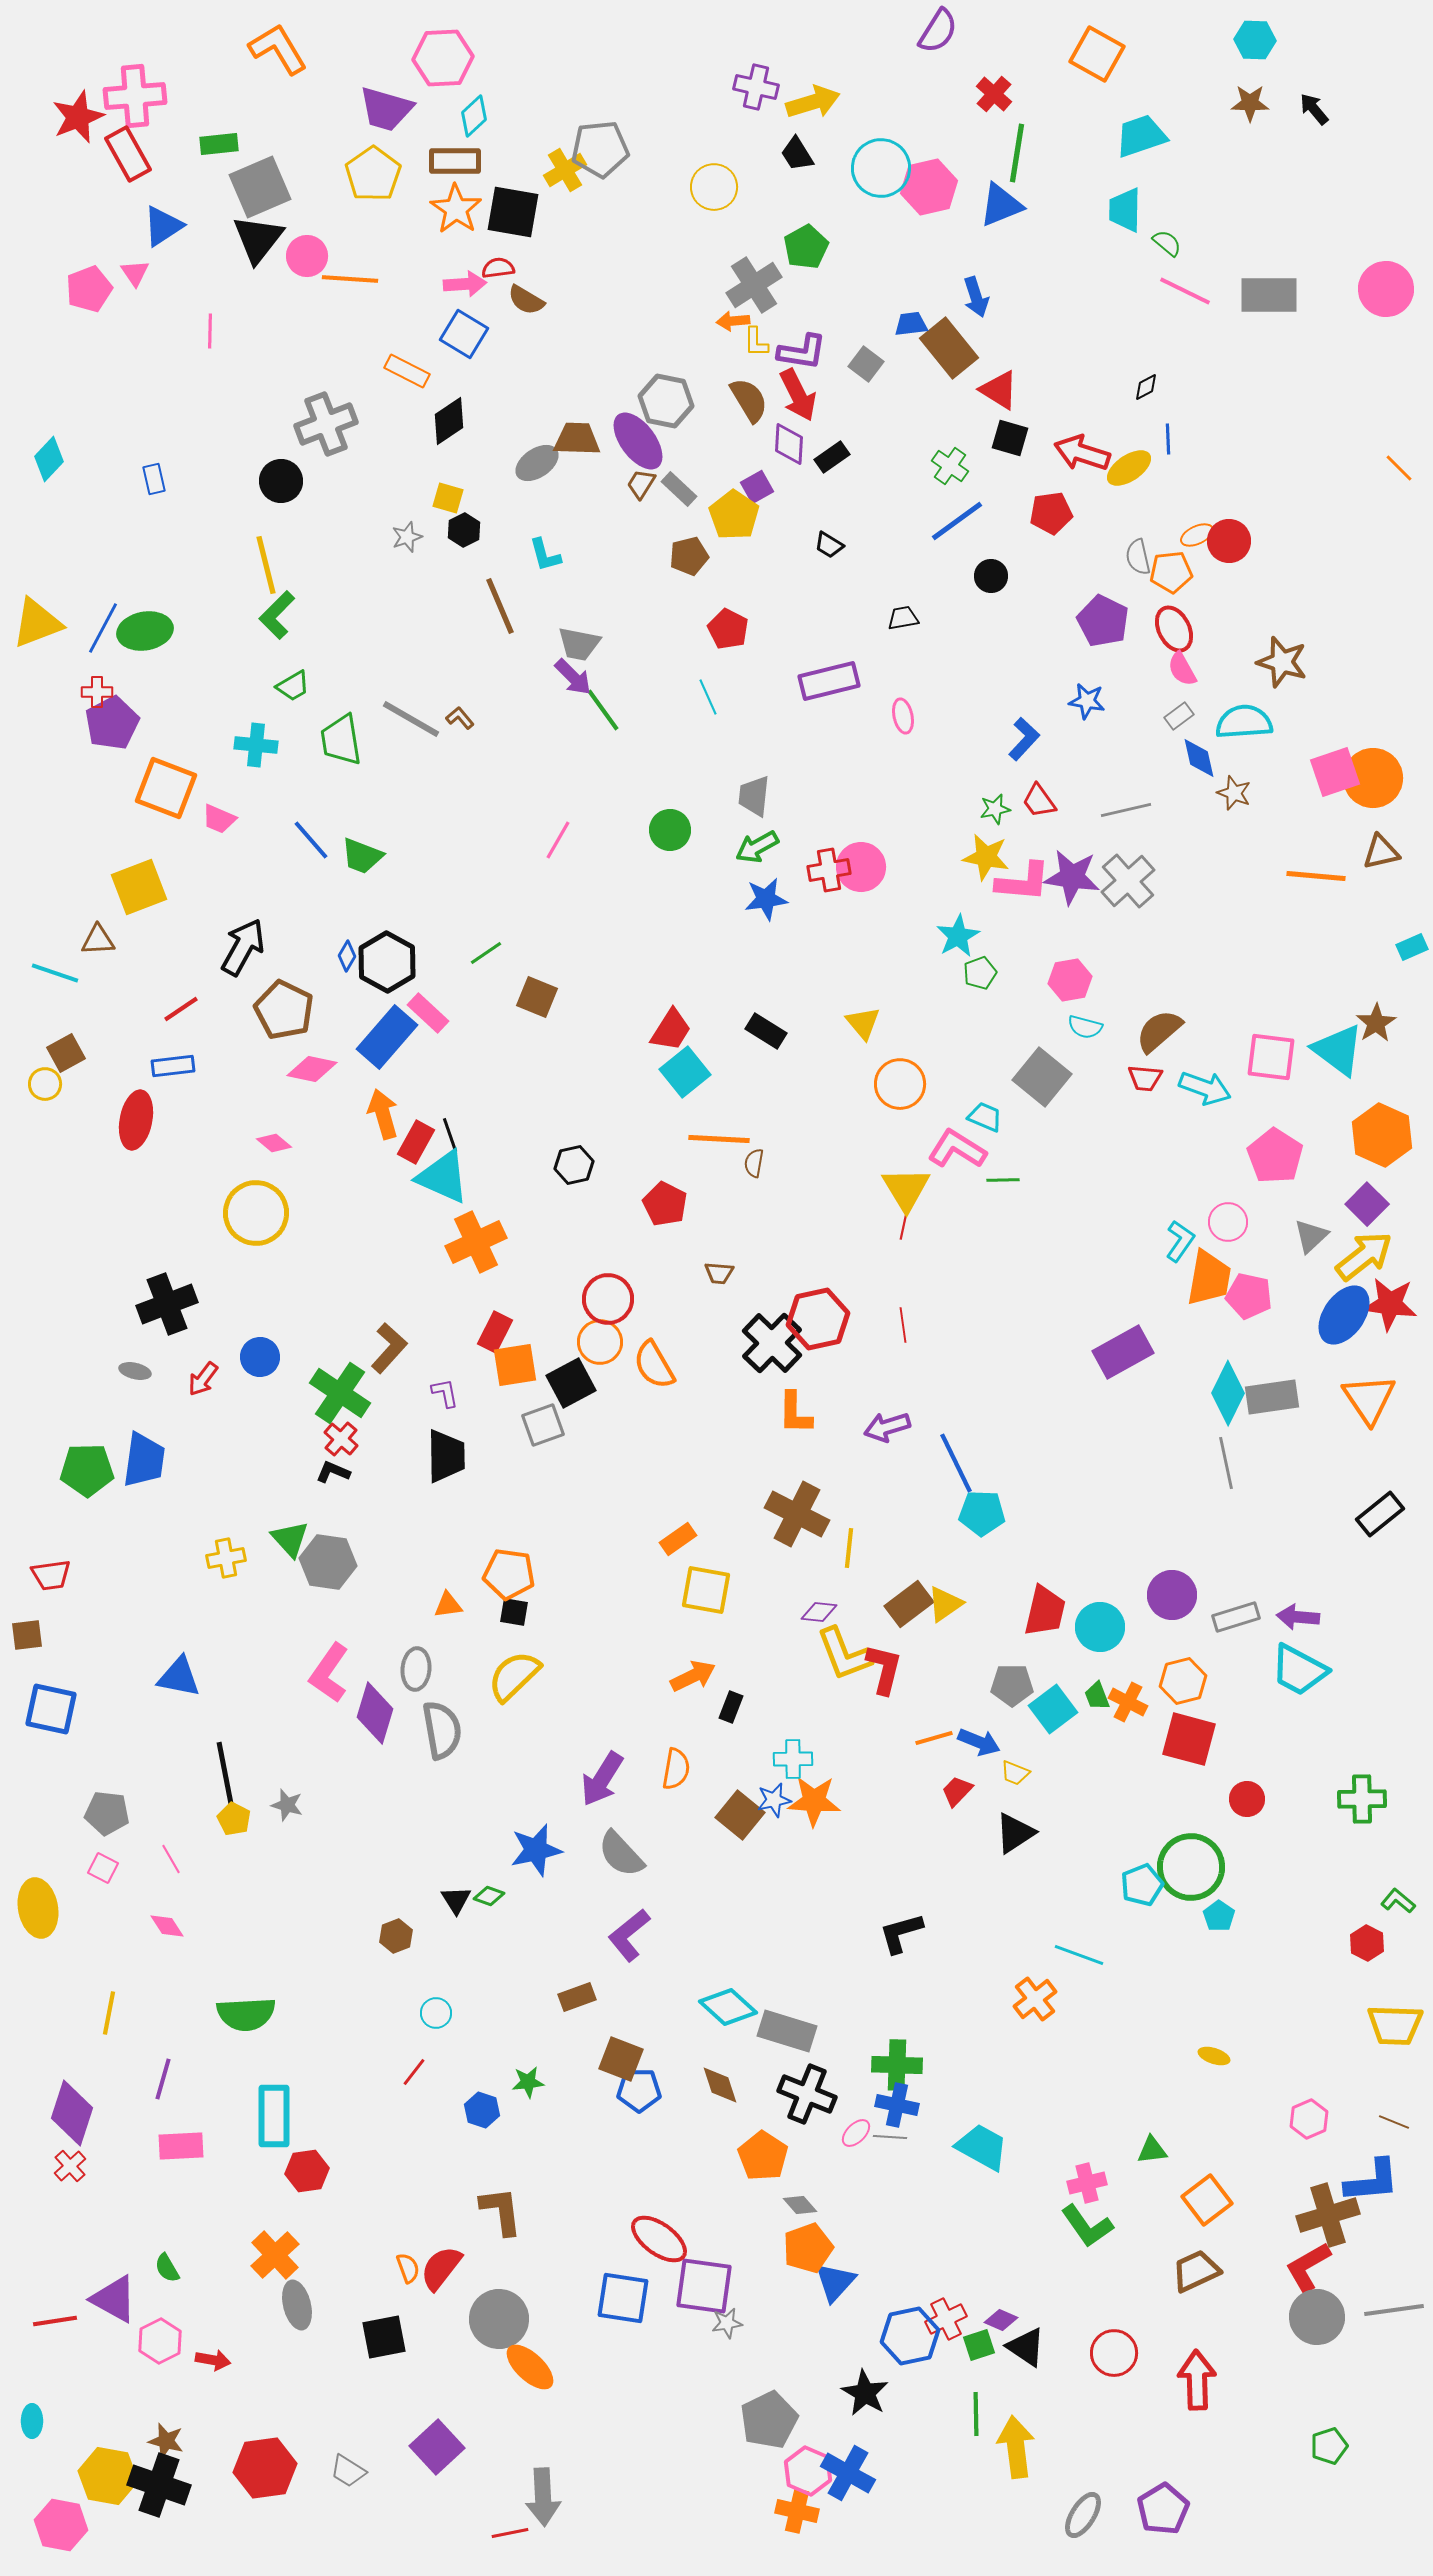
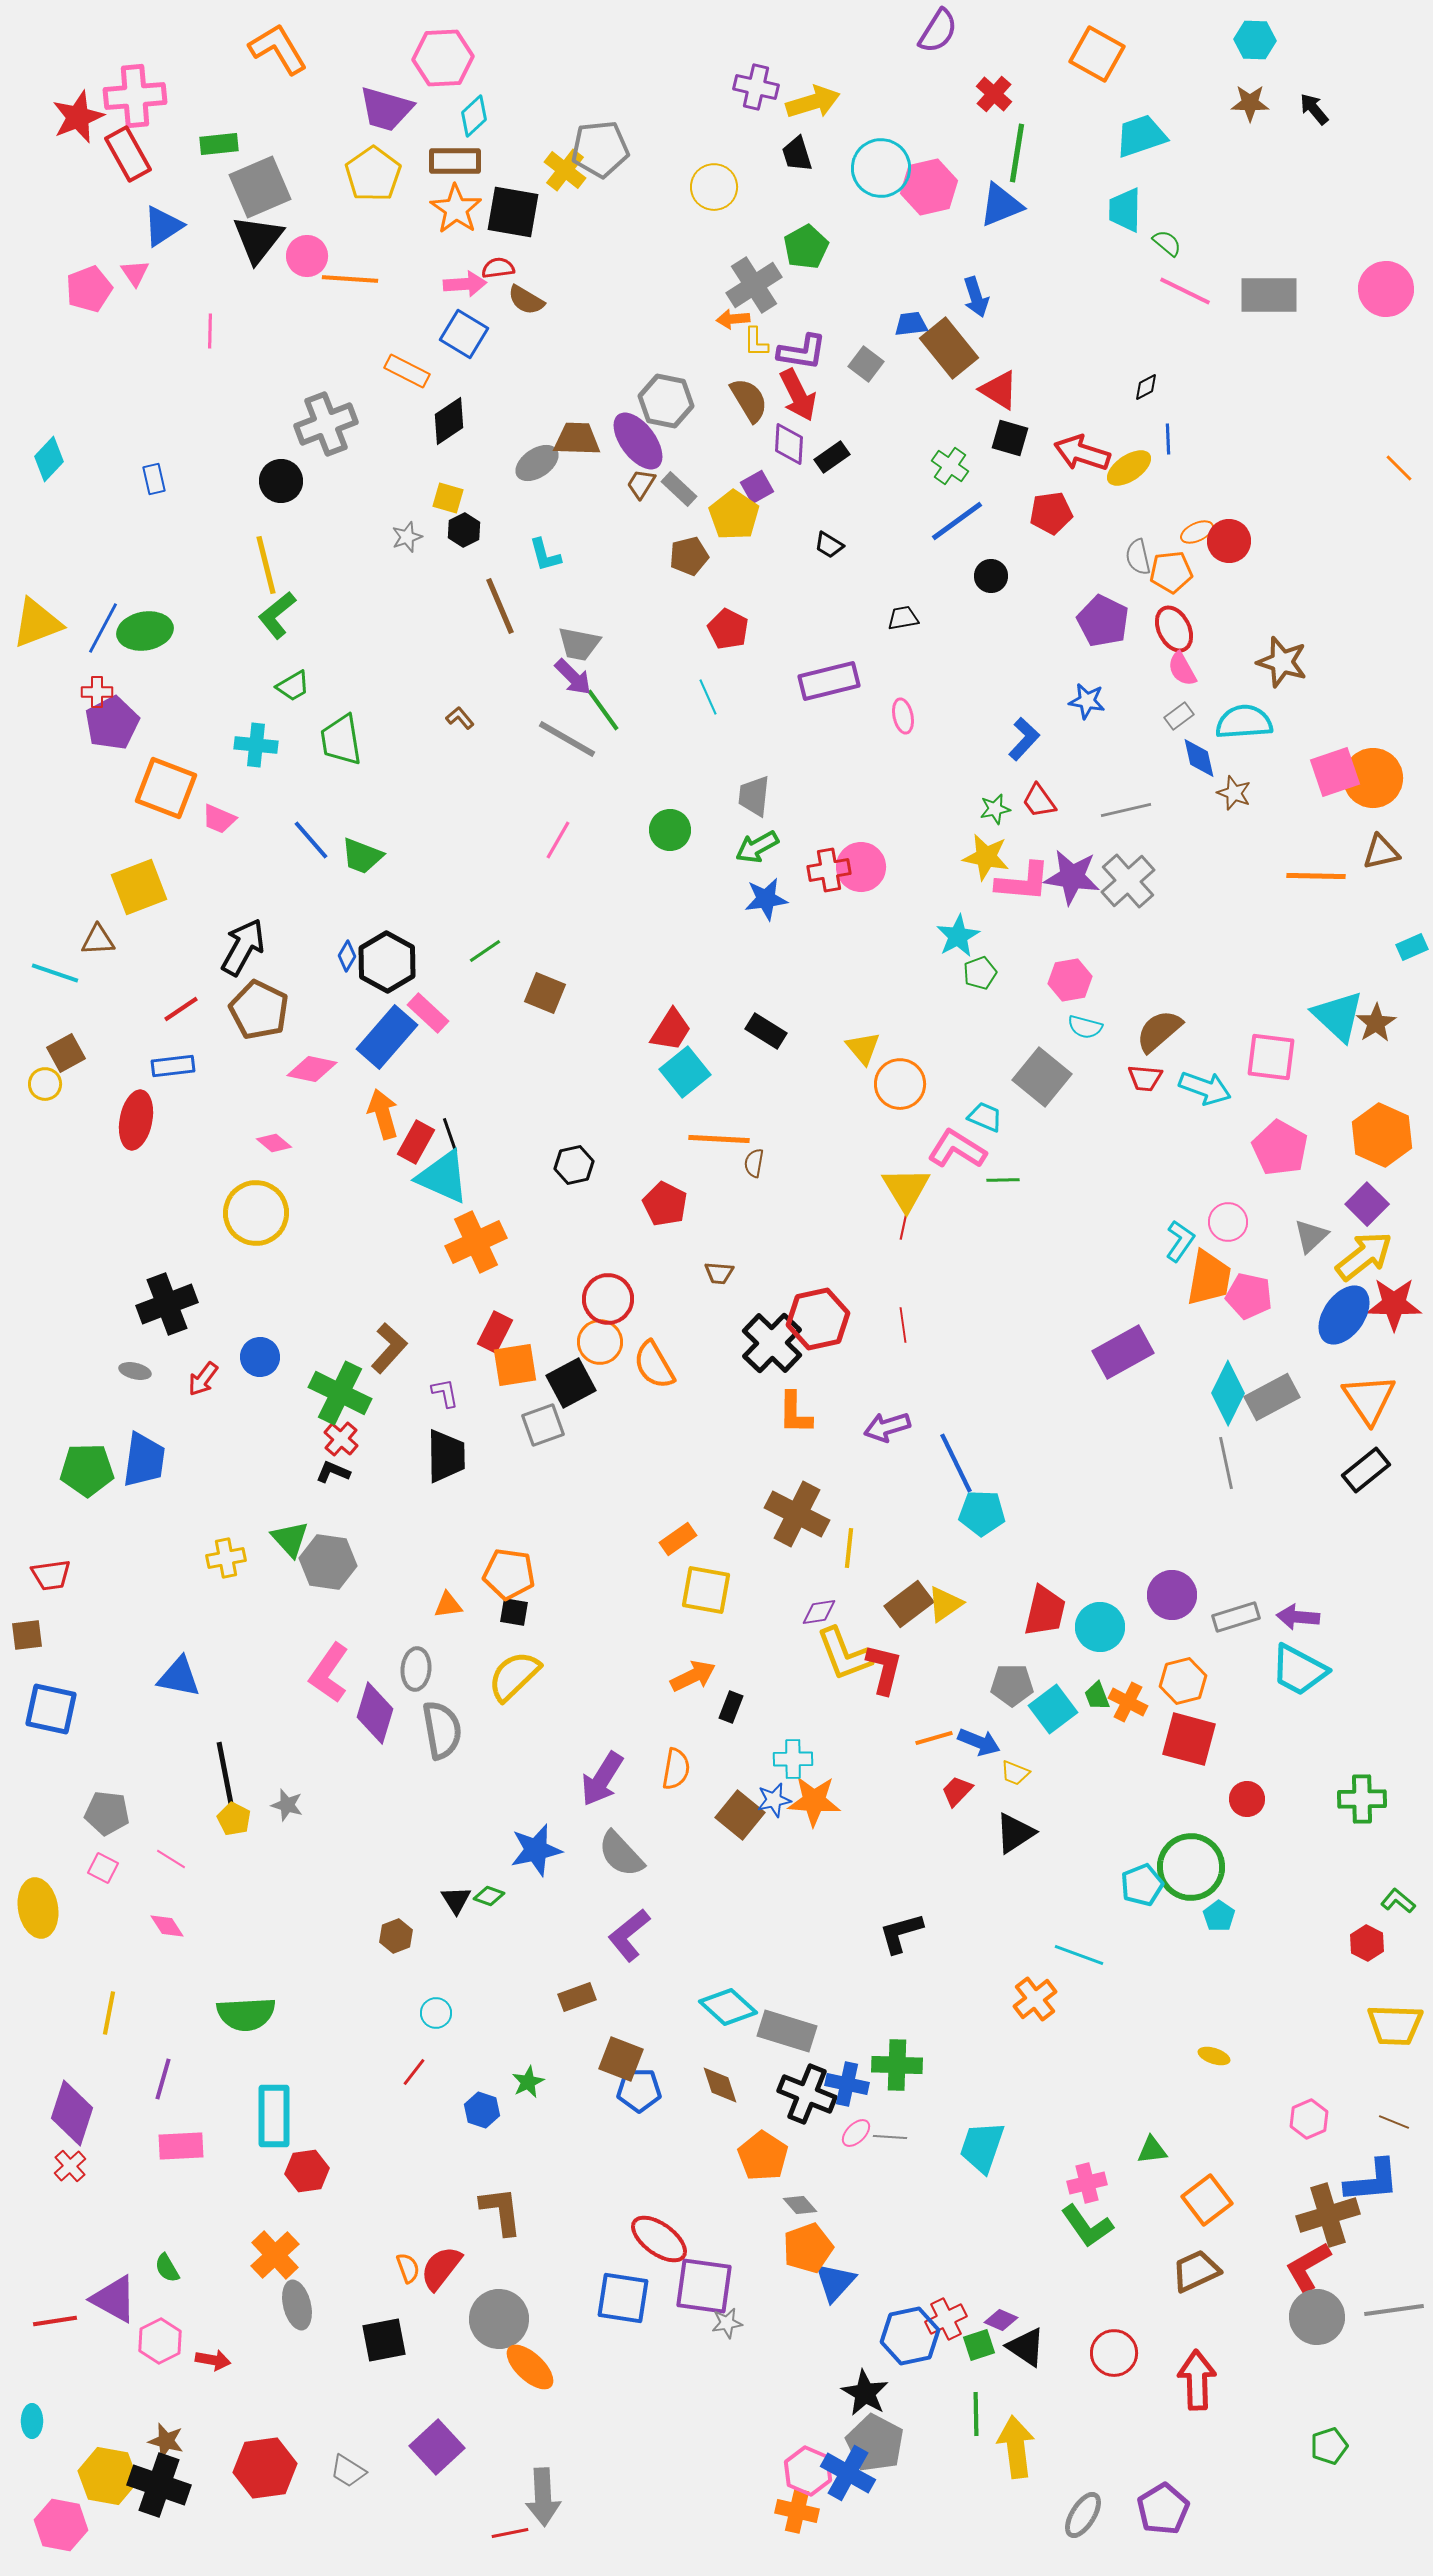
black trapezoid at (797, 154): rotated 15 degrees clockwise
yellow cross at (565, 170): rotated 21 degrees counterclockwise
orange arrow at (733, 321): moved 2 px up
orange ellipse at (1197, 535): moved 3 px up
green L-shape at (277, 615): rotated 6 degrees clockwise
gray line at (411, 719): moved 156 px right, 20 px down
orange line at (1316, 876): rotated 4 degrees counterclockwise
green line at (486, 953): moved 1 px left, 2 px up
brown square at (537, 997): moved 8 px right, 4 px up
brown pentagon at (284, 1010): moved 25 px left
yellow triangle at (863, 1023): moved 25 px down
cyan triangle at (1338, 1050): moved 34 px up; rotated 6 degrees clockwise
pink pentagon at (1275, 1156): moved 5 px right, 8 px up; rotated 4 degrees counterclockwise
red star at (1390, 1304): moved 4 px right; rotated 6 degrees counterclockwise
green cross at (340, 1393): rotated 8 degrees counterclockwise
gray rectangle at (1272, 1397): rotated 20 degrees counterclockwise
black rectangle at (1380, 1514): moved 14 px left, 44 px up
purple diamond at (819, 1612): rotated 15 degrees counterclockwise
pink line at (171, 1859): rotated 28 degrees counterclockwise
green star at (528, 2082): rotated 20 degrees counterclockwise
blue cross at (897, 2105): moved 50 px left, 21 px up
cyan trapezoid at (982, 2147): rotated 100 degrees counterclockwise
black square at (384, 2337): moved 3 px down
gray pentagon at (769, 2420): moved 106 px right, 23 px down; rotated 18 degrees counterclockwise
